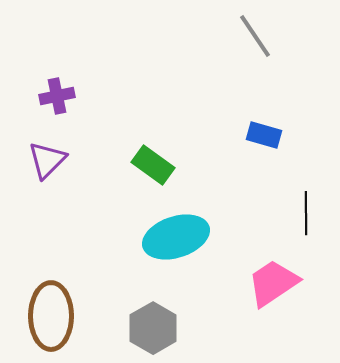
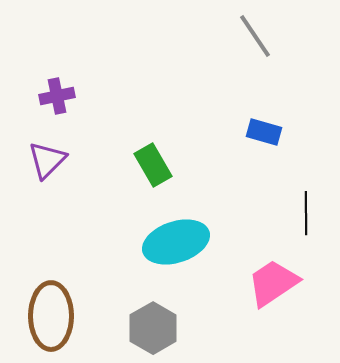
blue rectangle: moved 3 px up
green rectangle: rotated 24 degrees clockwise
cyan ellipse: moved 5 px down
